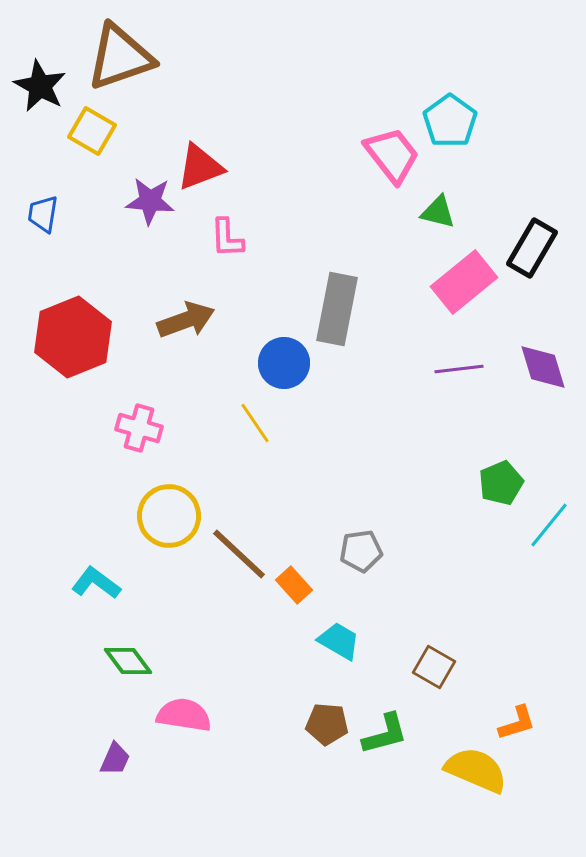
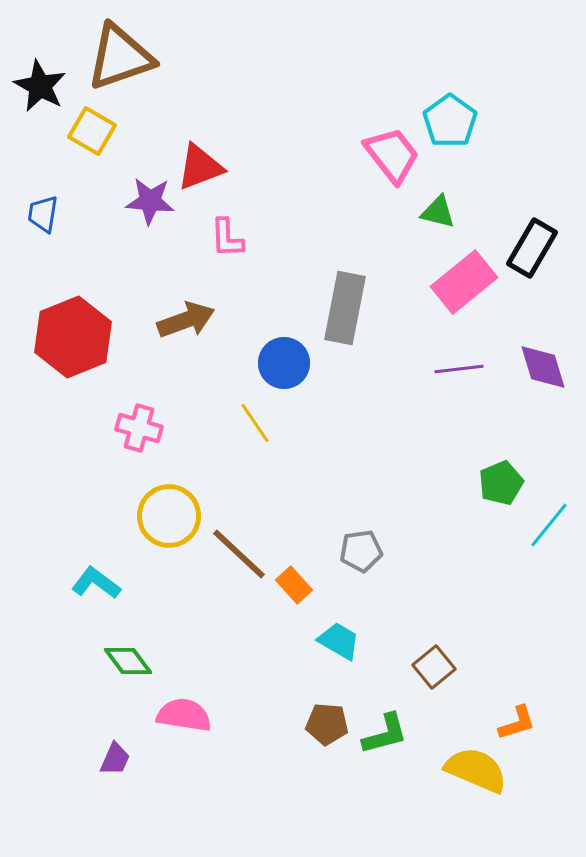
gray rectangle: moved 8 px right, 1 px up
brown square: rotated 21 degrees clockwise
